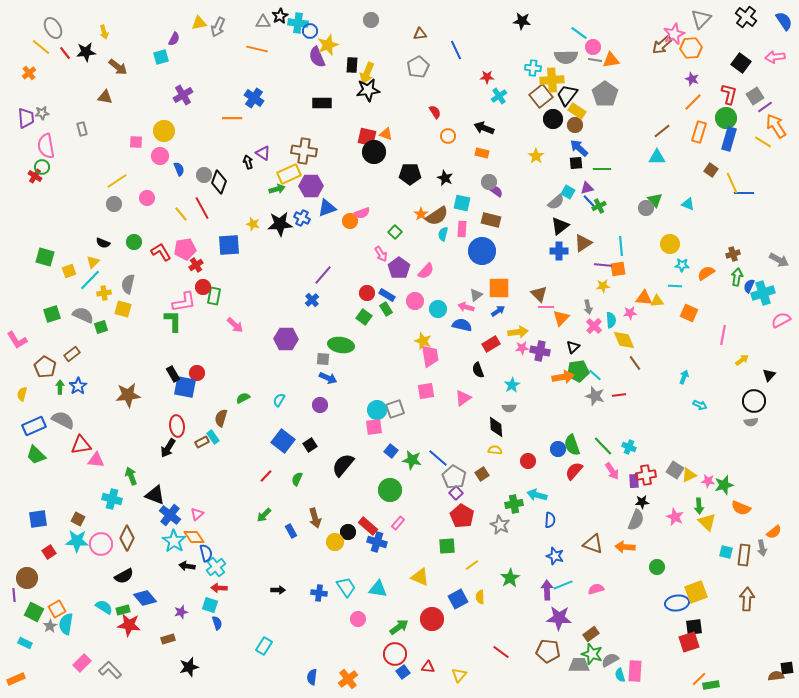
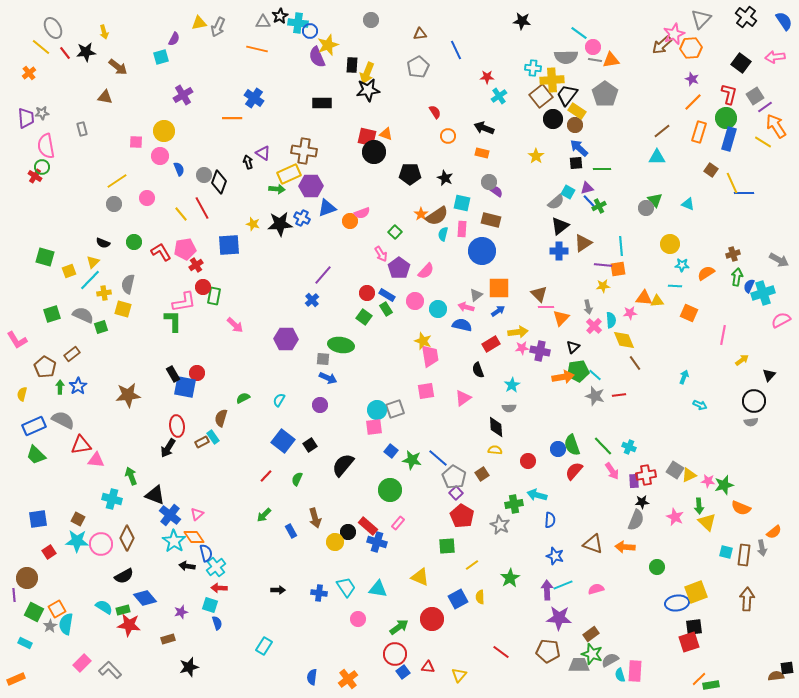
green arrow at (277, 189): rotated 21 degrees clockwise
